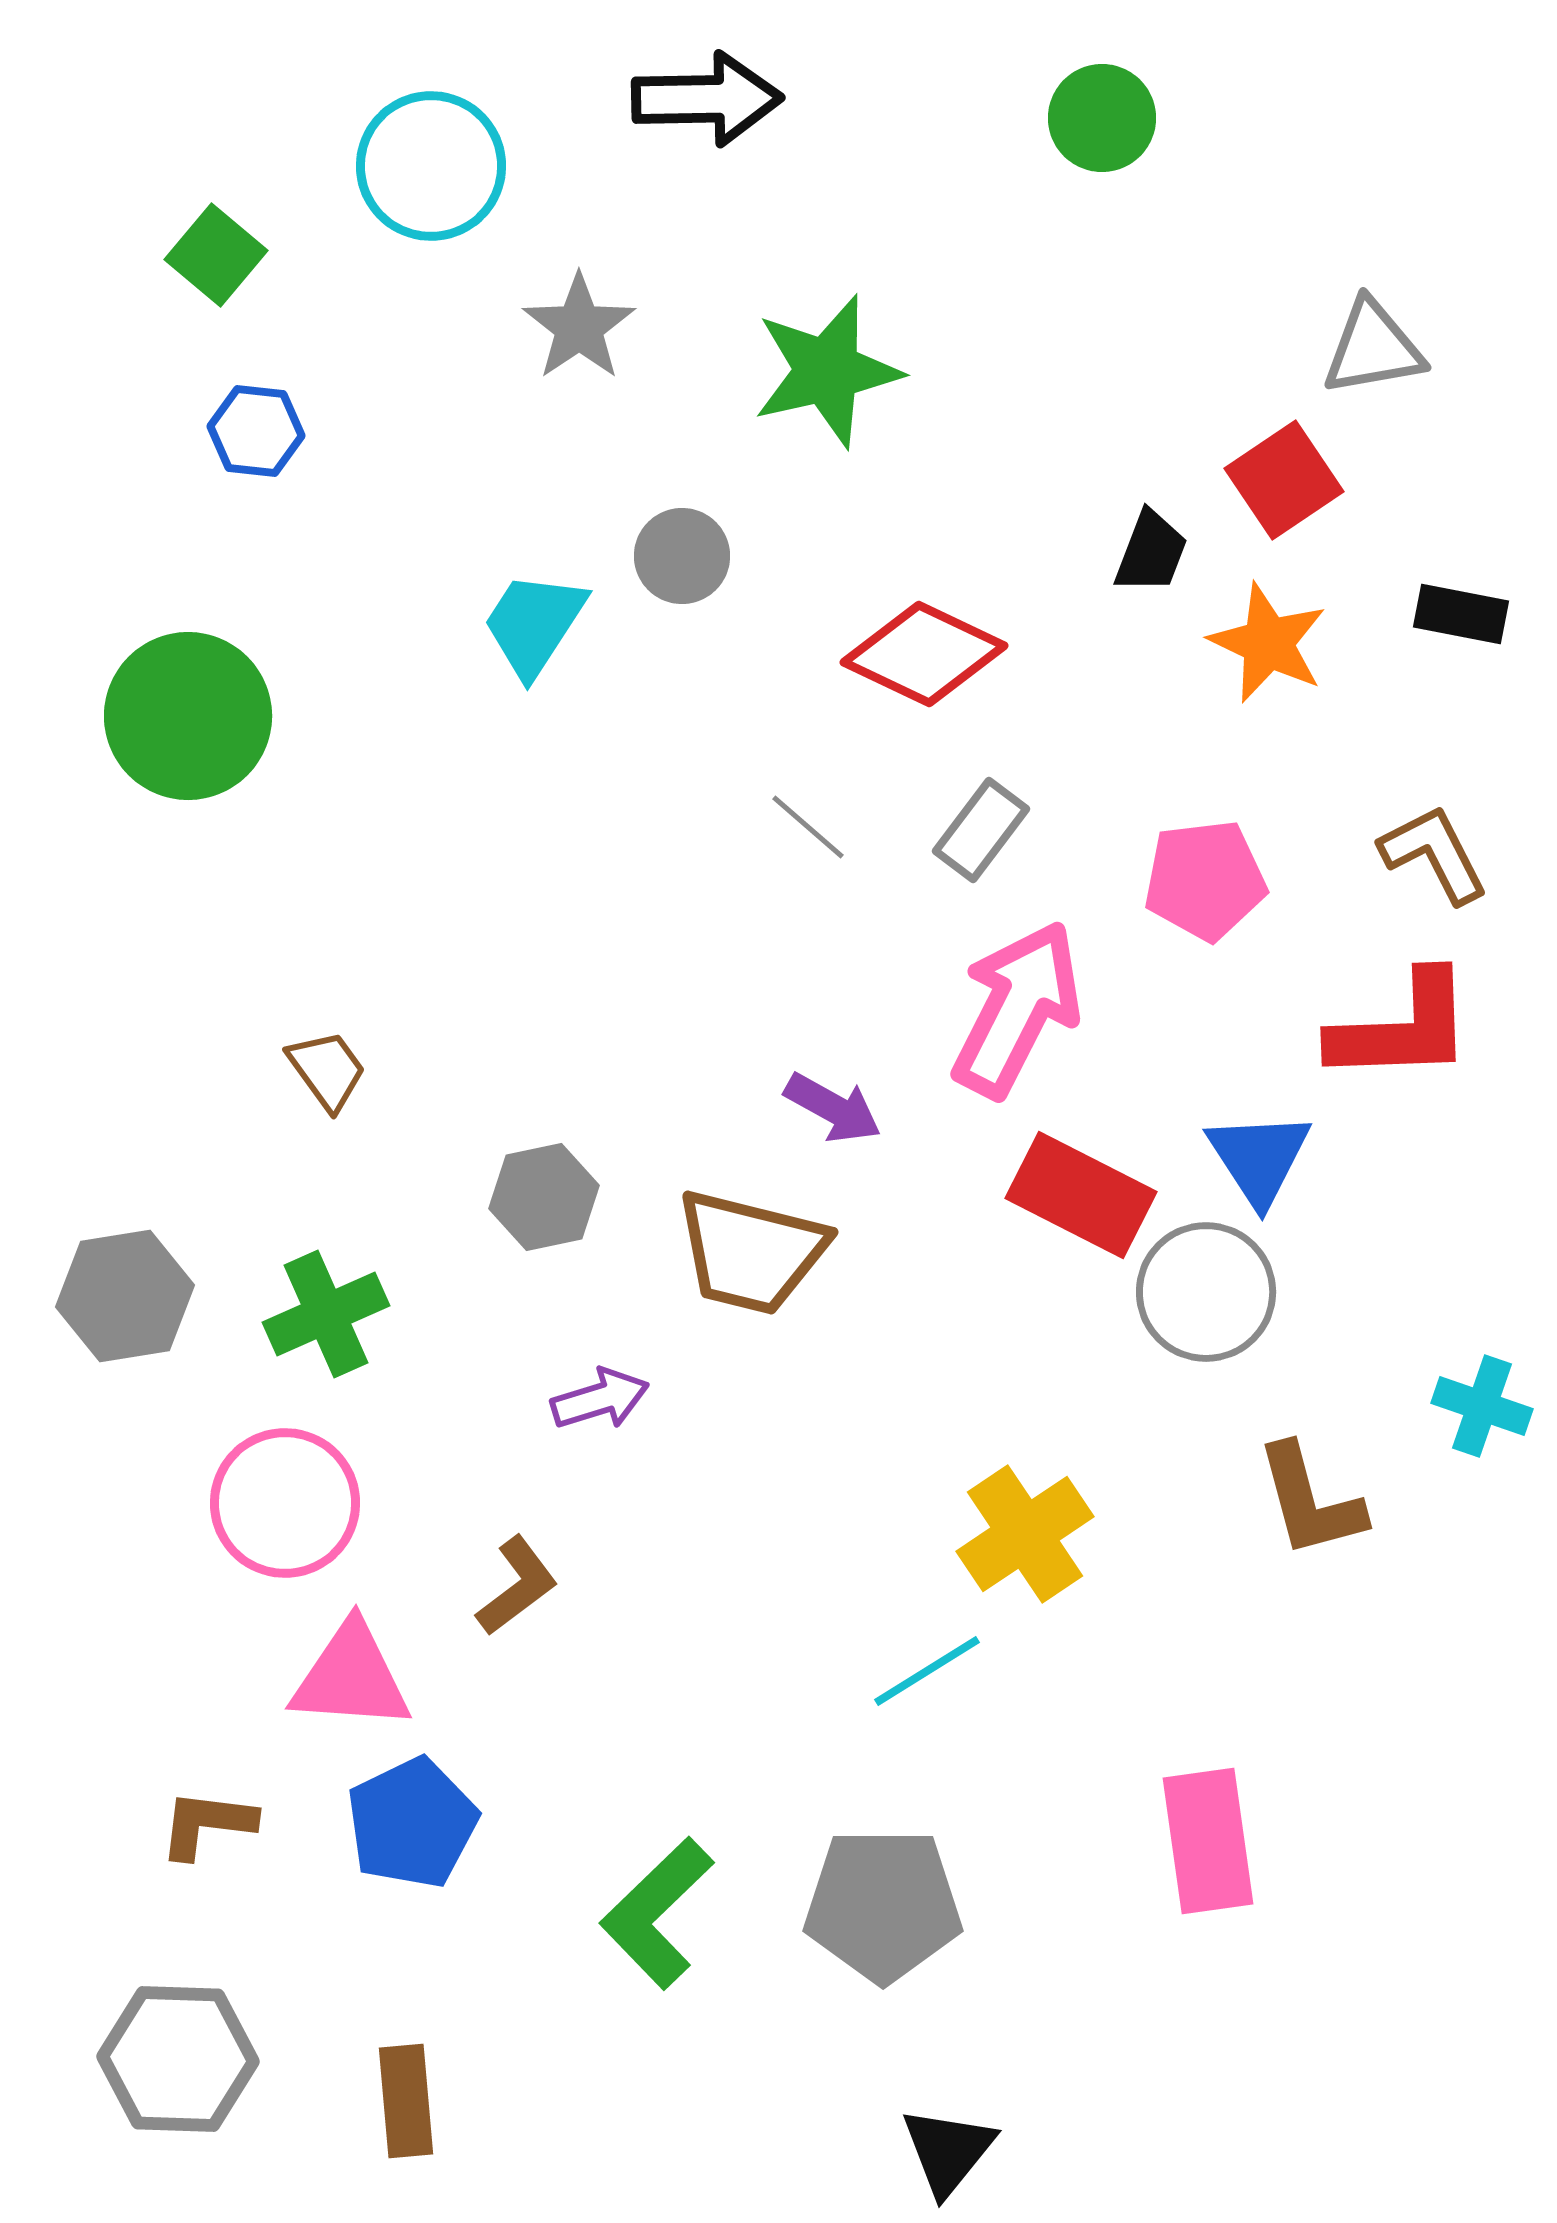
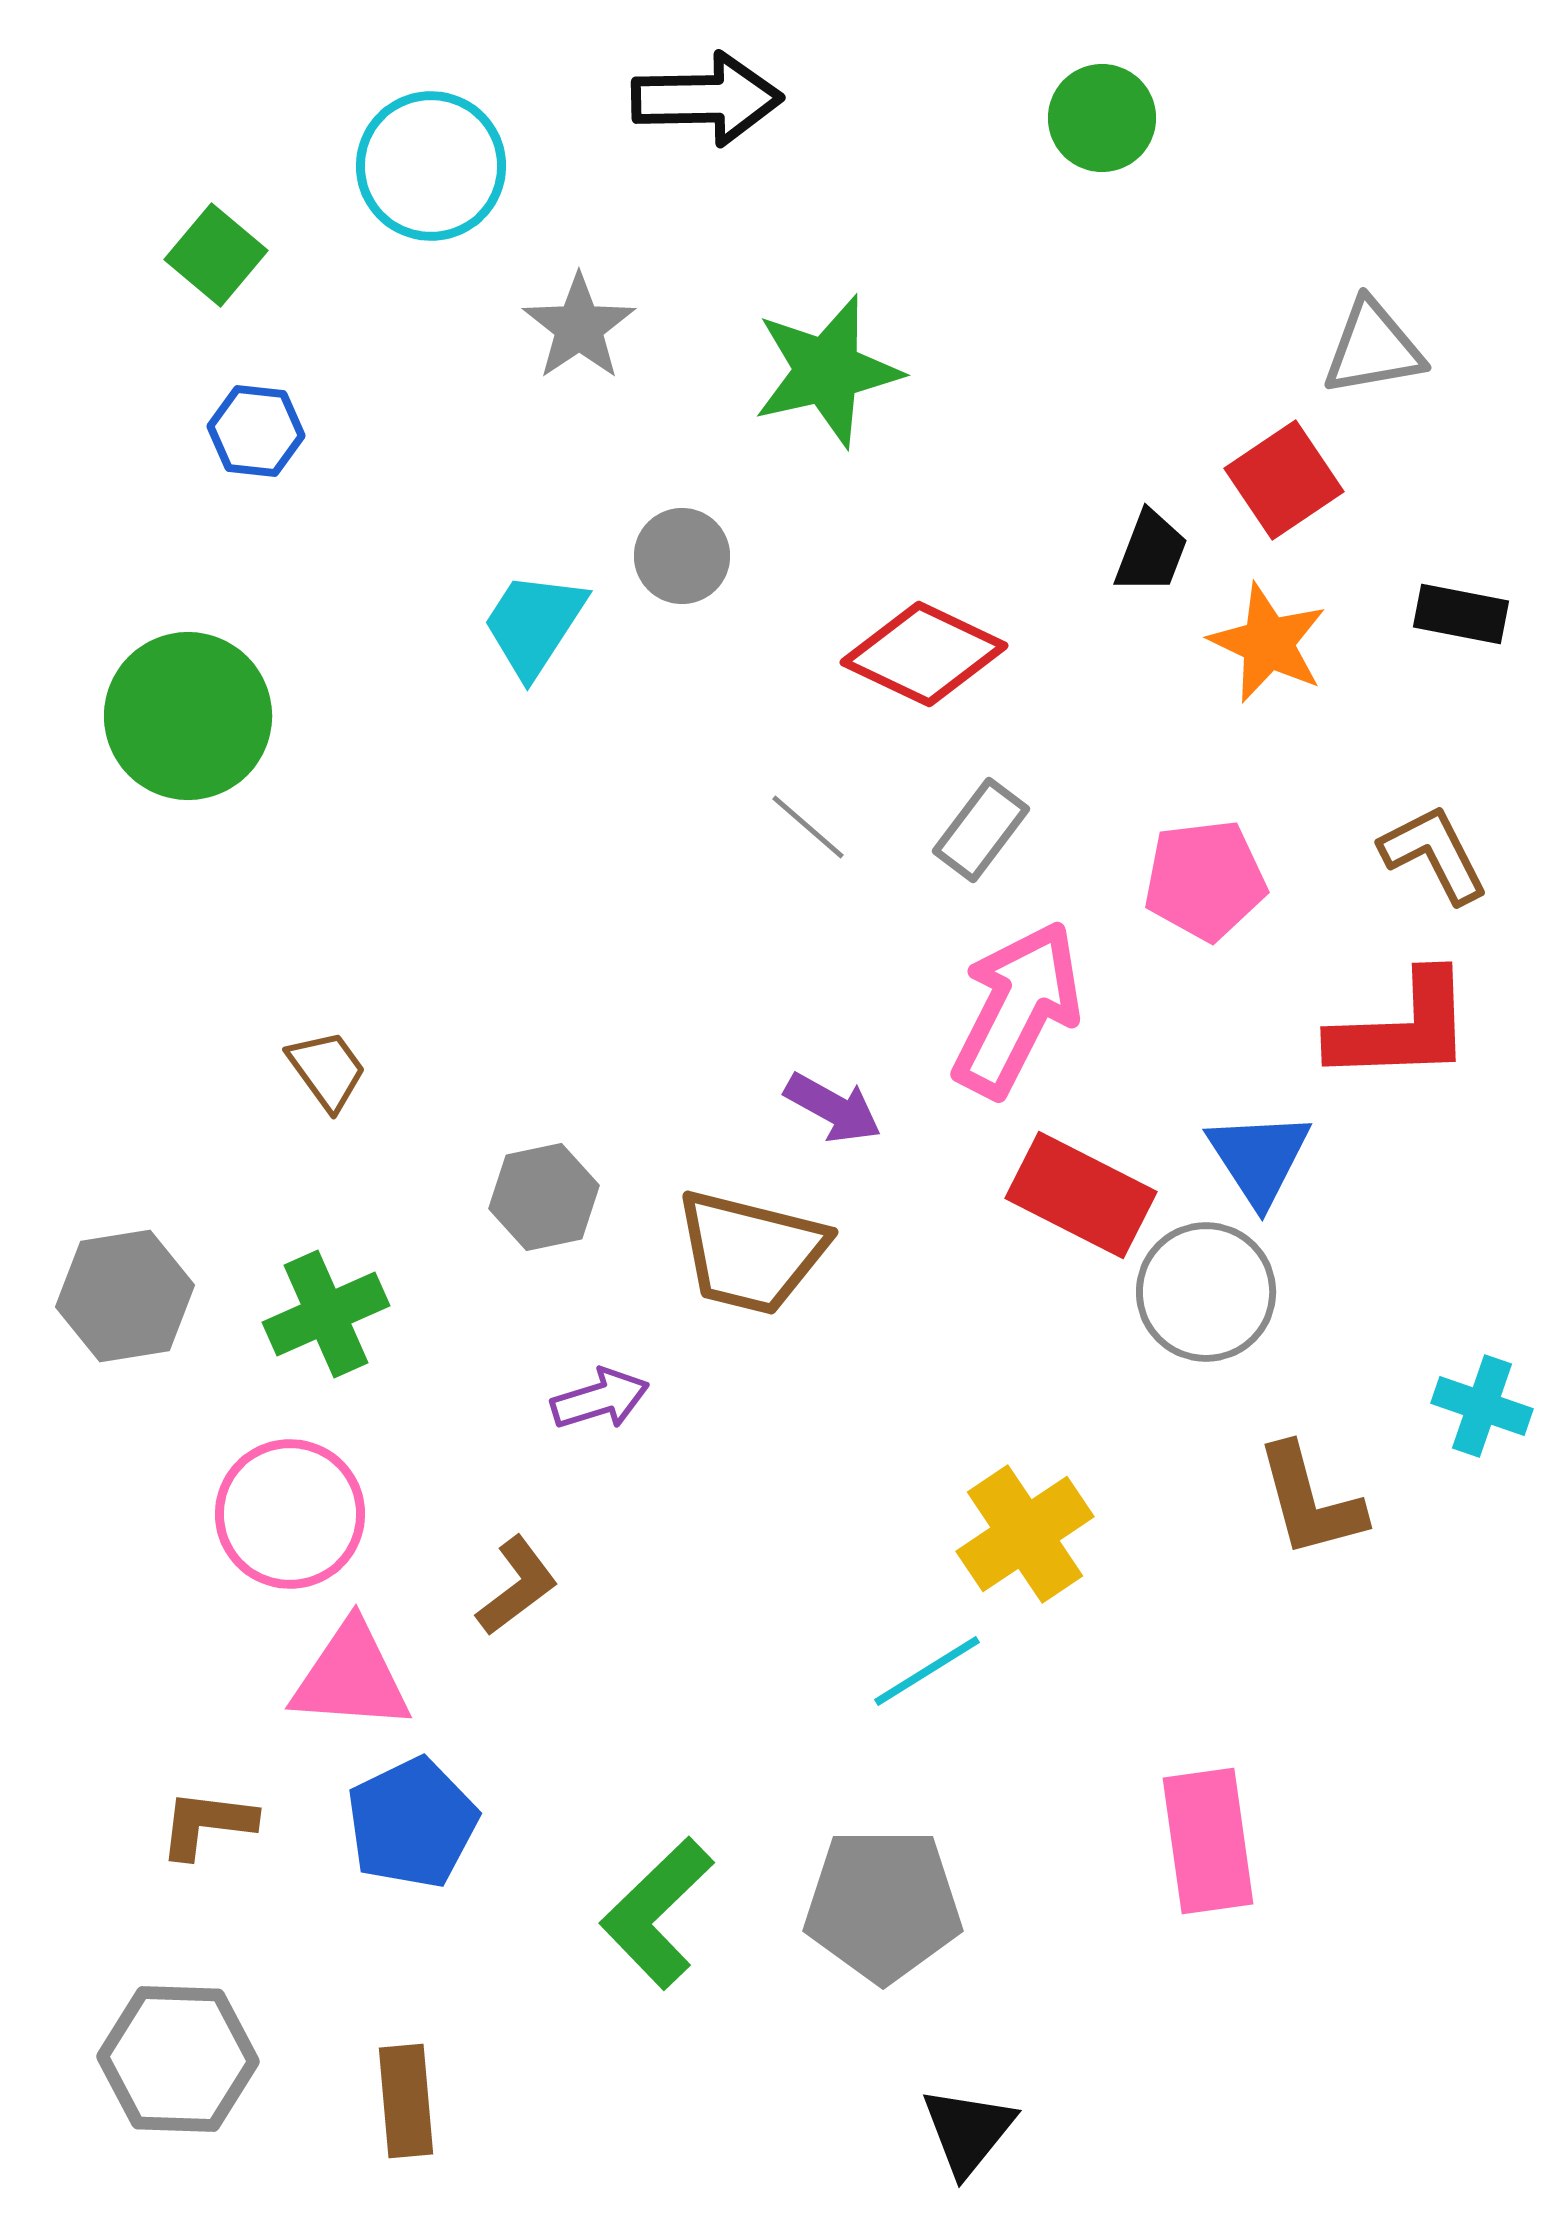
pink circle at (285, 1503): moved 5 px right, 11 px down
black triangle at (948, 2151): moved 20 px right, 20 px up
